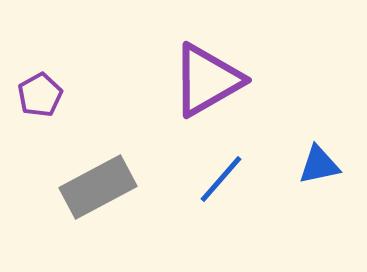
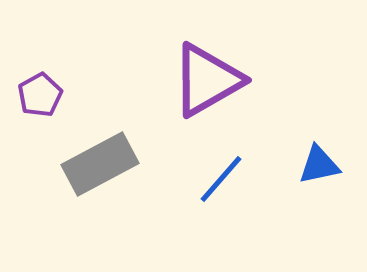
gray rectangle: moved 2 px right, 23 px up
